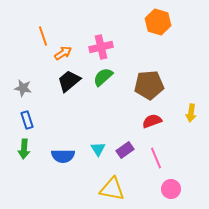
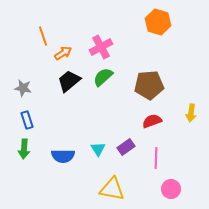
pink cross: rotated 15 degrees counterclockwise
purple rectangle: moved 1 px right, 3 px up
pink line: rotated 25 degrees clockwise
